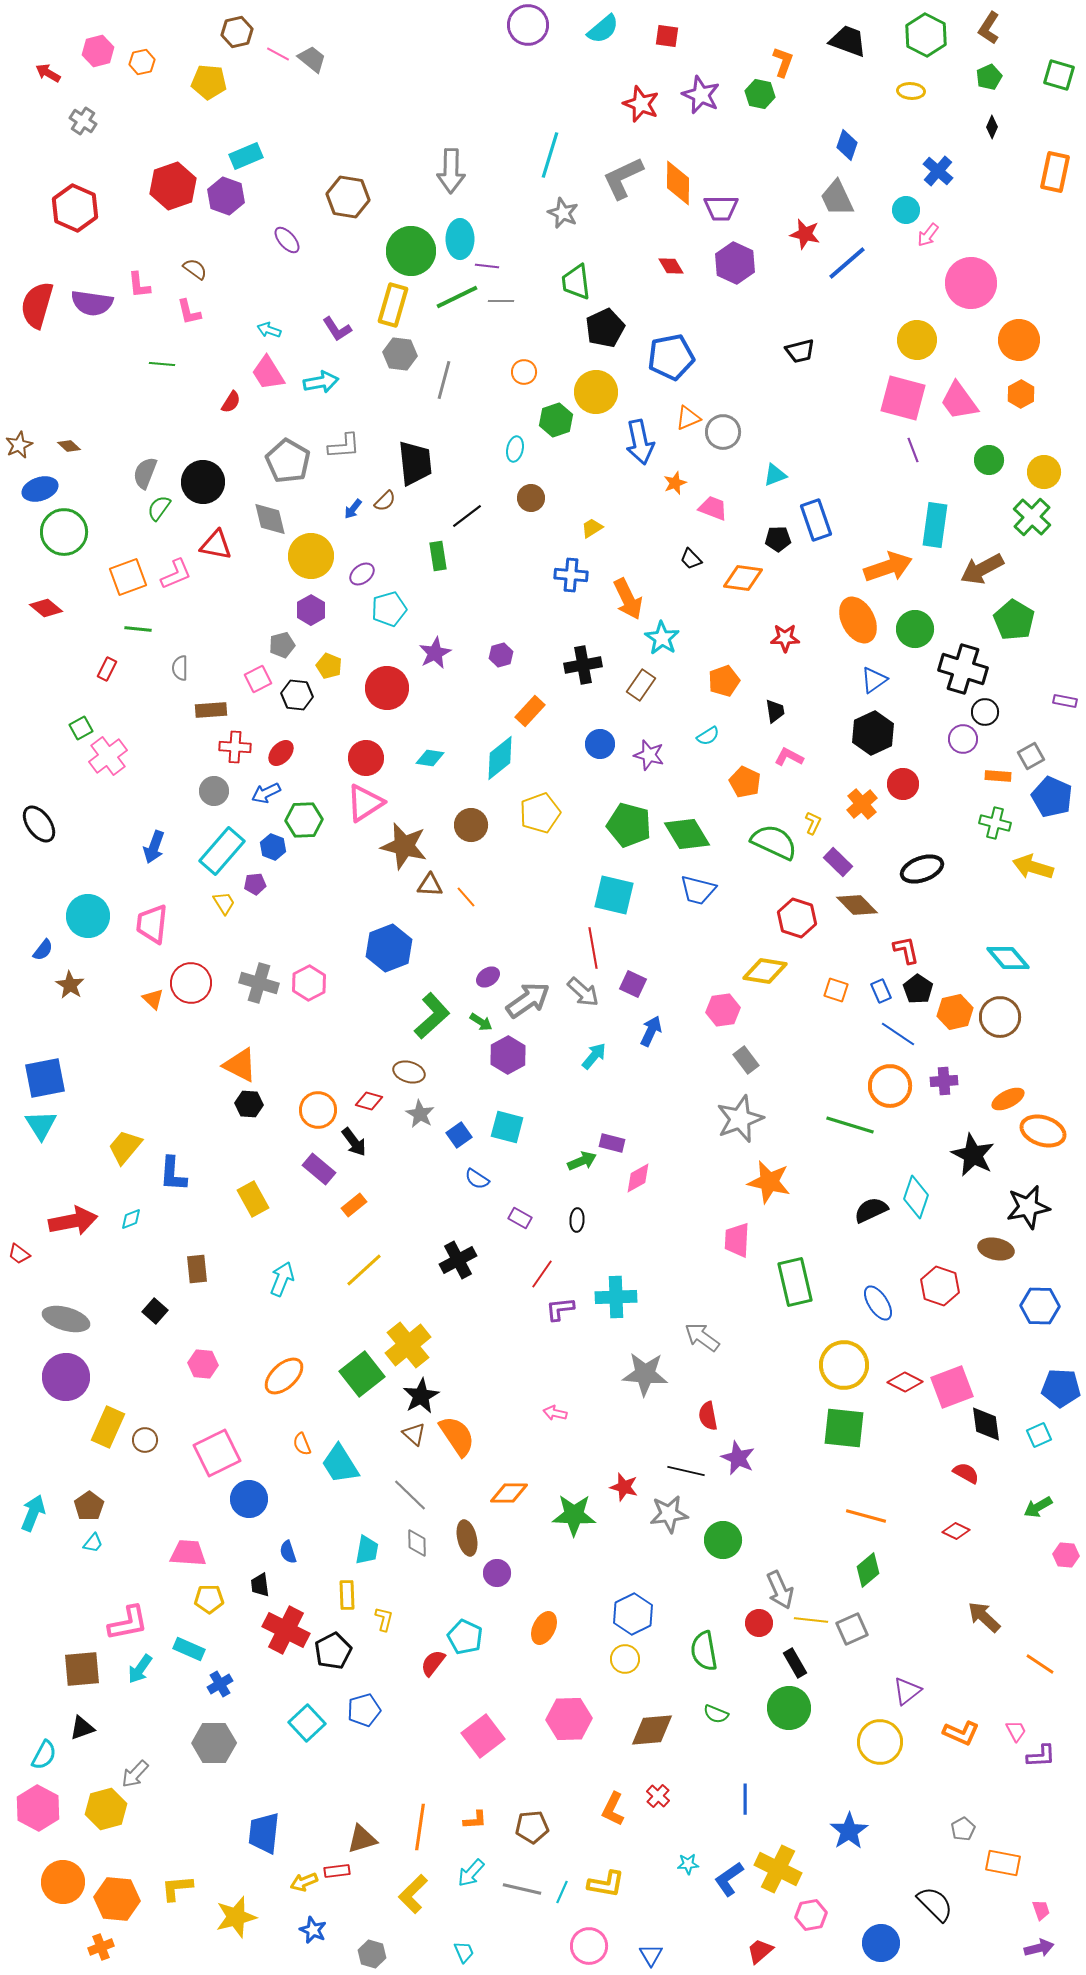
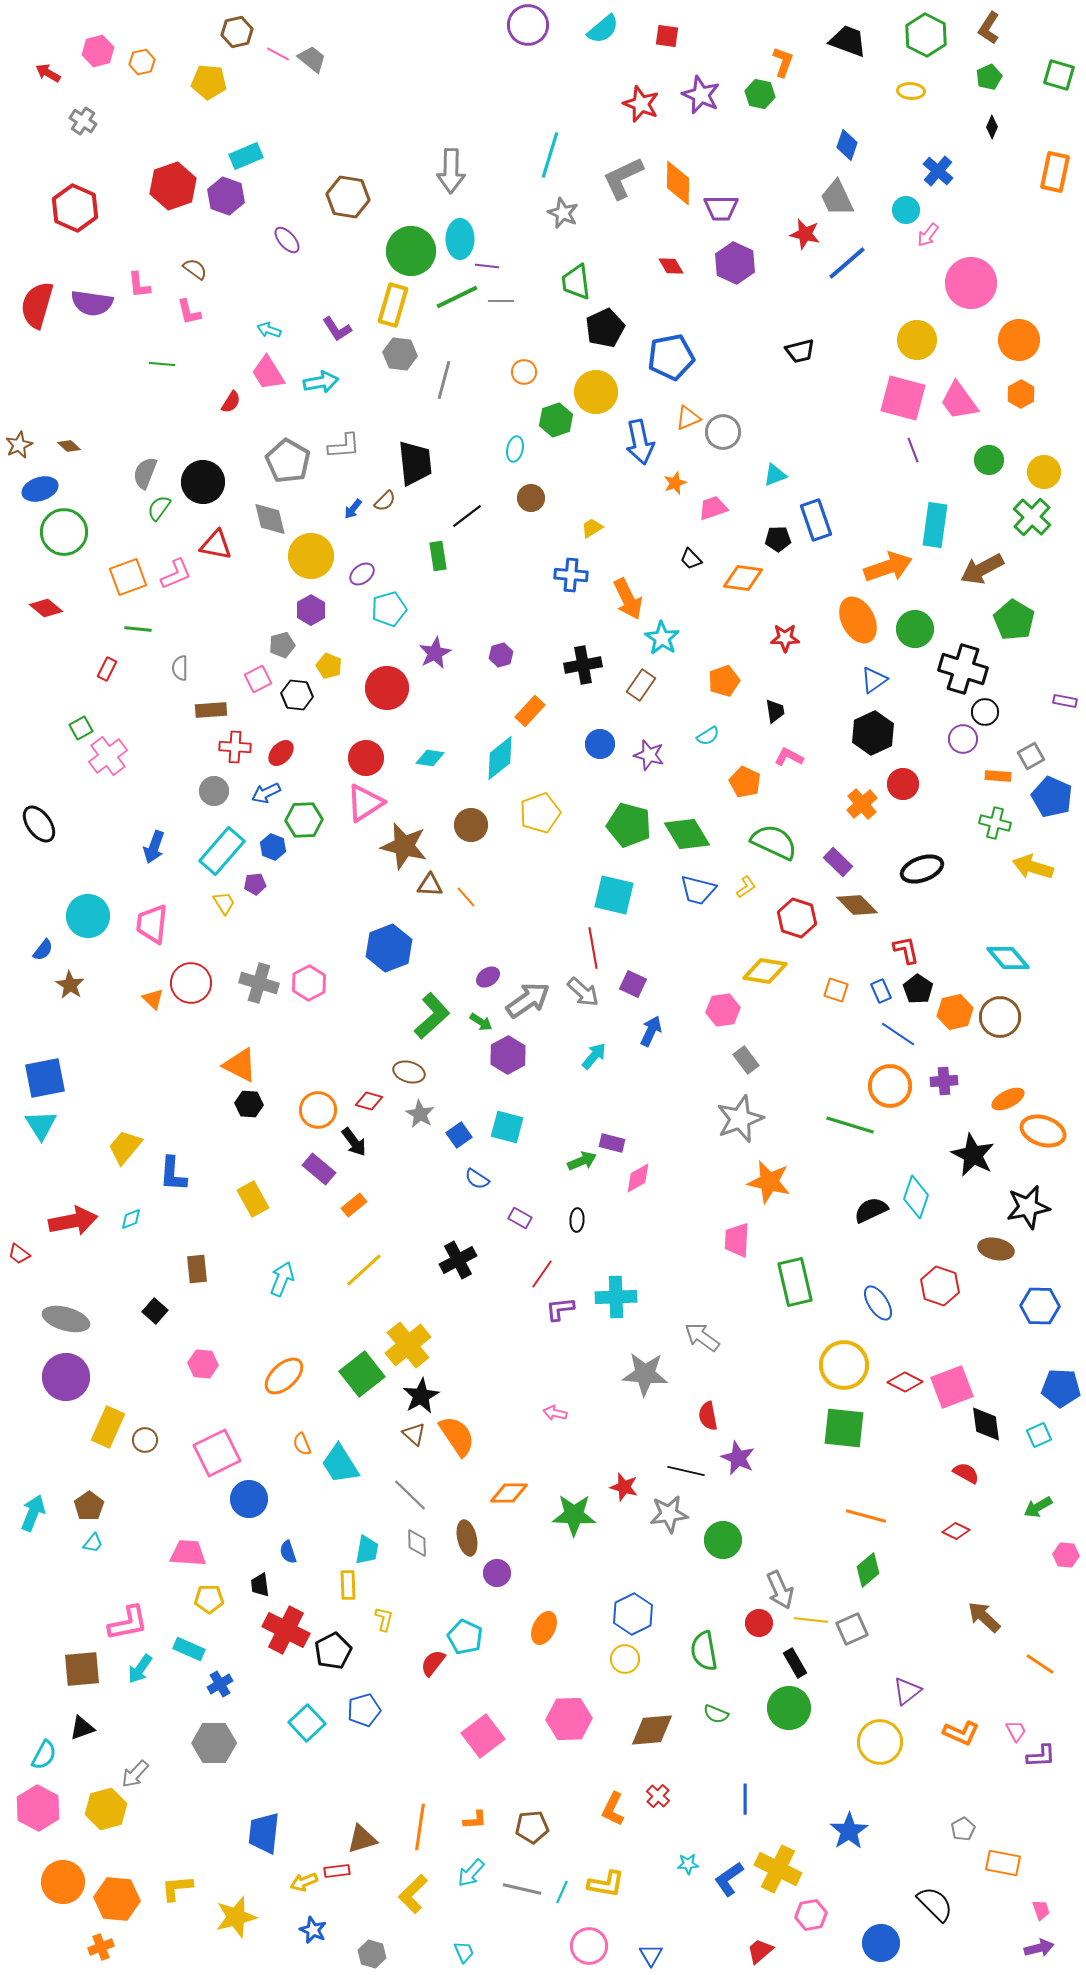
pink trapezoid at (713, 508): rotated 40 degrees counterclockwise
yellow L-shape at (813, 823): moved 67 px left, 64 px down; rotated 30 degrees clockwise
yellow rectangle at (347, 1595): moved 1 px right, 10 px up
